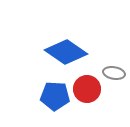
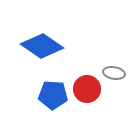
blue diamond: moved 24 px left, 6 px up
blue pentagon: moved 2 px left, 1 px up
